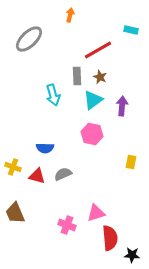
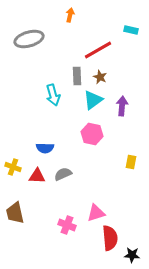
gray ellipse: rotated 28 degrees clockwise
red triangle: rotated 12 degrees counterclockwise
brown trapezoid: rotated 10 degrees clockwise
